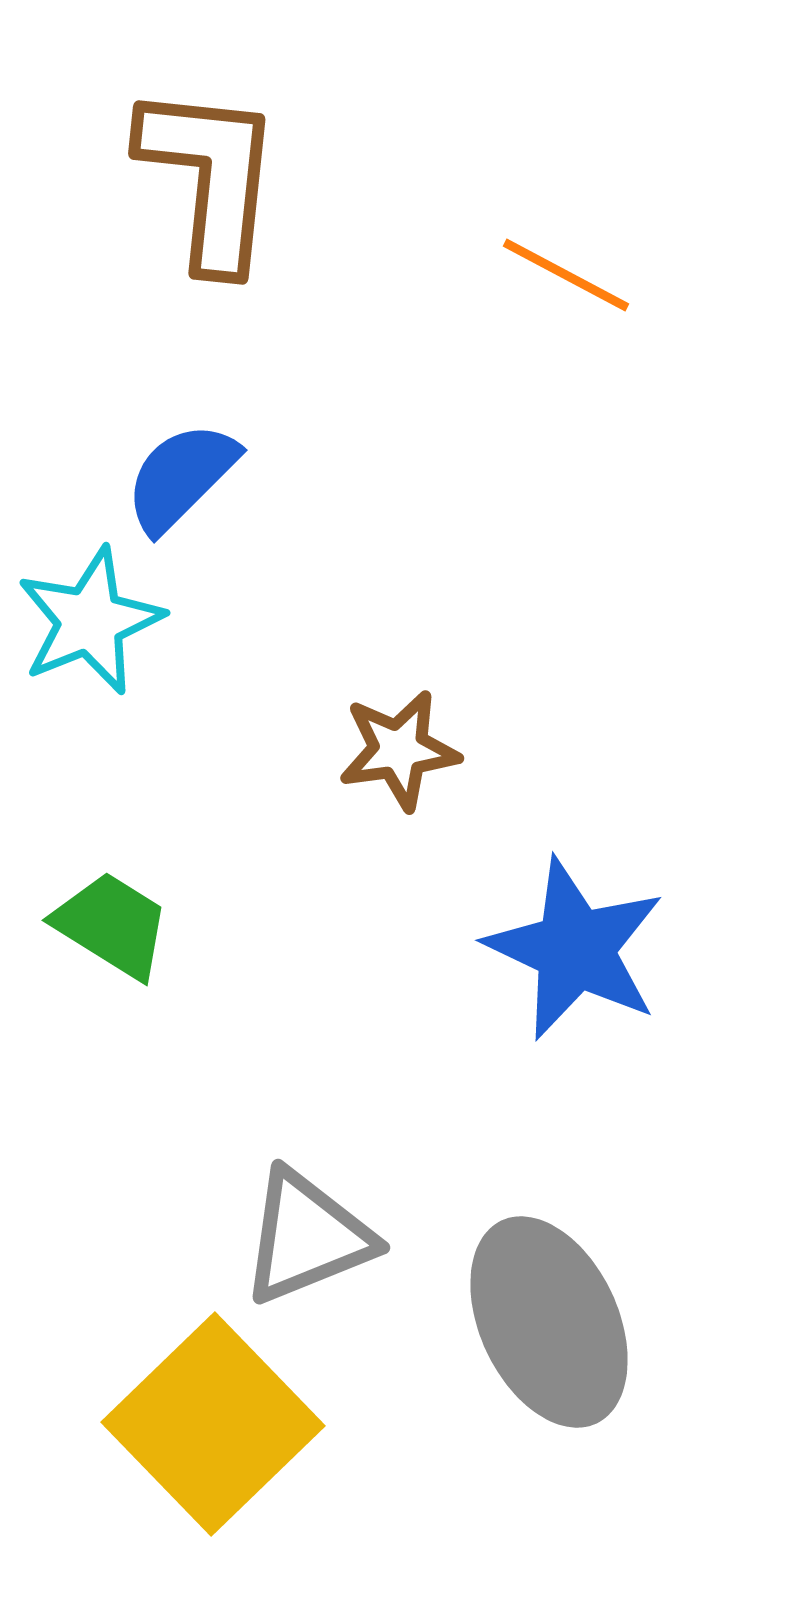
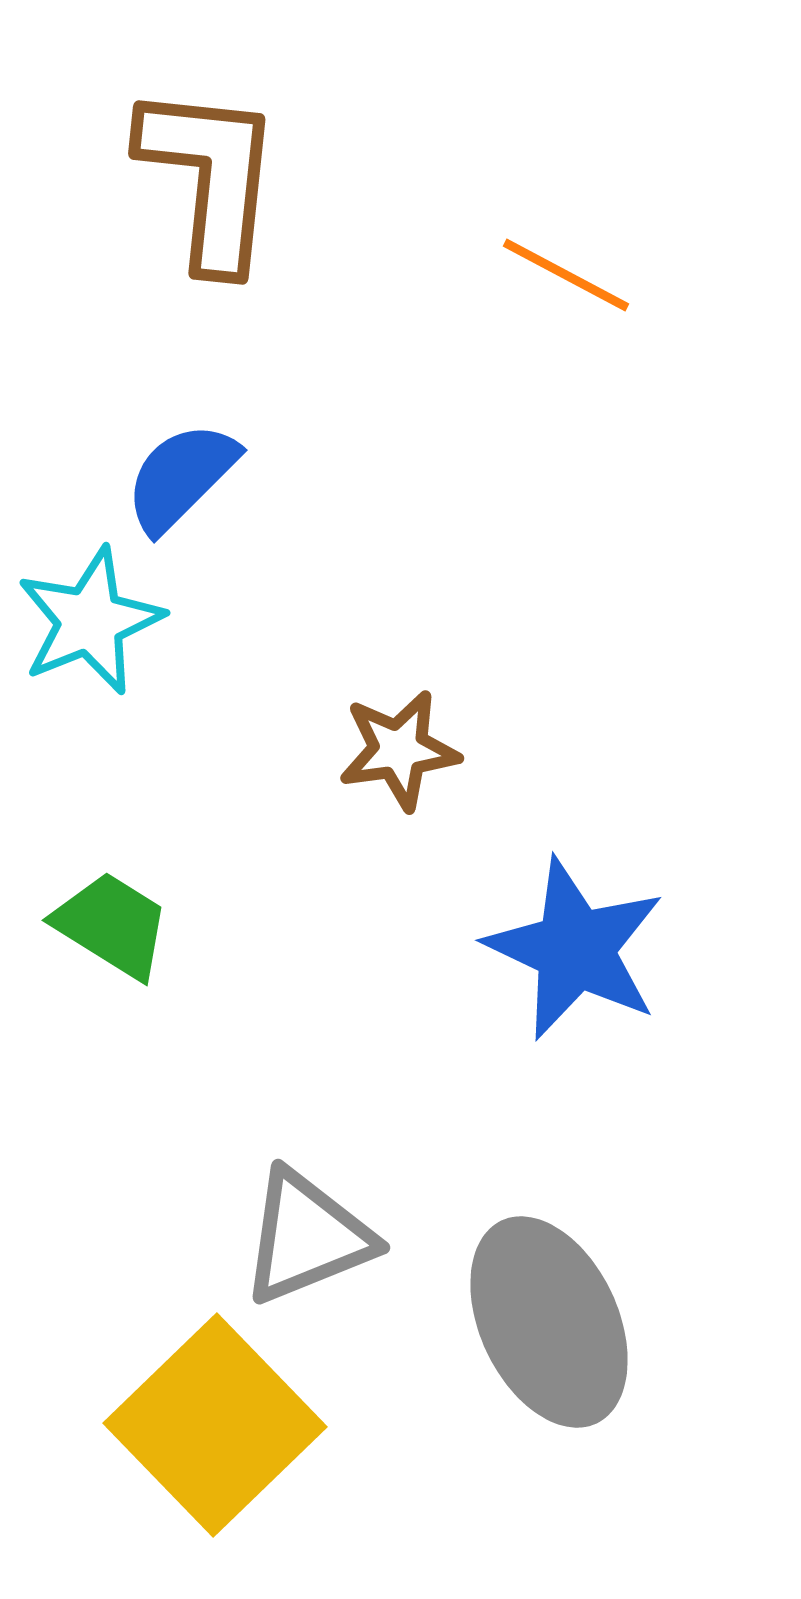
yellow square: moved 2 px right, 1 px down
